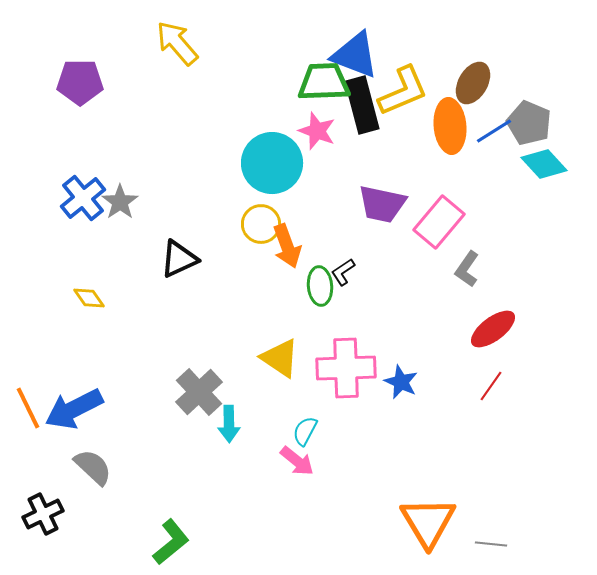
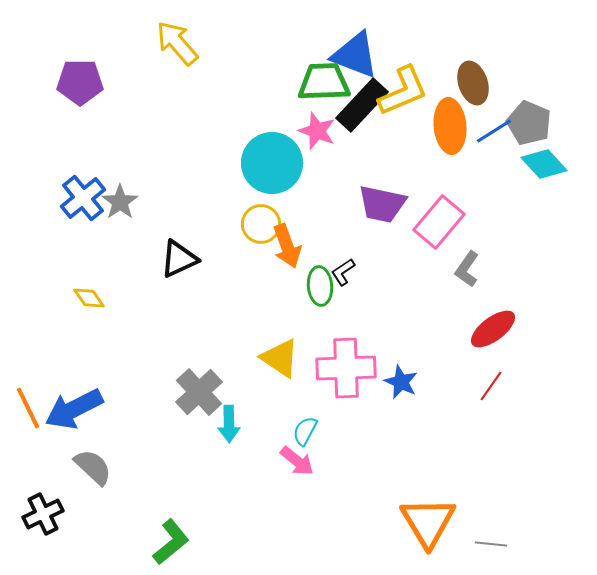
brown ellipse: rotated 48 degrees counterclockwise
black rectangle: rotated 58 degrees clockwise
